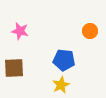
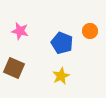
blue pentagon: moved 2 px left, 17 px up; rotated 15 degrees clockwise
brown square: rotated 25 degrees clockwise
yellow star: moved 9 px up
